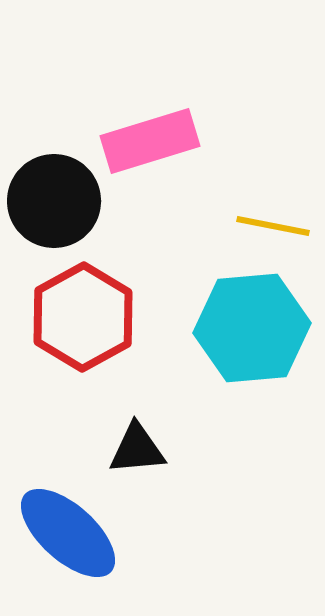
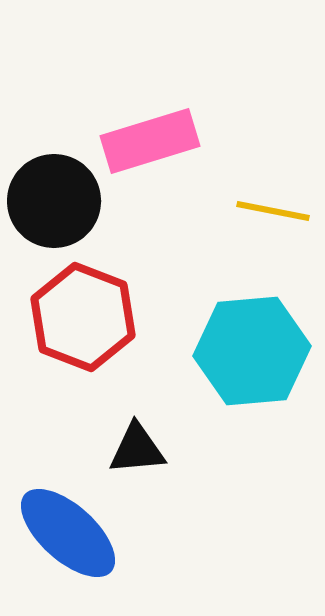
yellow line: moved 15 px up
red hexagon: rotated 10 degrees counterclockwise
cyan hexagon: moved 23 px down
